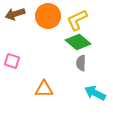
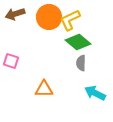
orange circle: moved 1 px right, 1 px down
yellow L-shape: moved 7 px left
pink square: moved 1 px left
